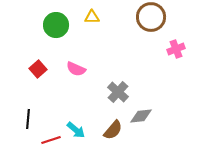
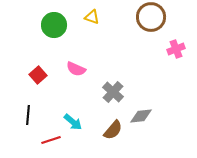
yellow triangle: rotated 21 degrees clockwise
green circle: moved 2 px left
red square: moved 6 px down
gray cross: moved 5 px left
black line: moved 4 px up
cyan arrow: moved 3 px left, 8 px up
